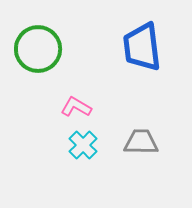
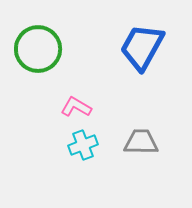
blue trapezoid: rotated 36 degrees clockwise
cyan cross: rotated 24 degrees clockwise
